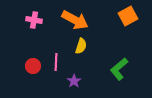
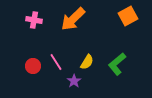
orange arrow: moved 2 px left, 1 px up; rotated 108 degrees clockwise
yellow semicircle: moved 6 px right, 16 px down; rotated 14 degrees clockwise
pink line: rotated 36 degrees counterclockwise
green L-shape: moved 2 px left, 5 px up
